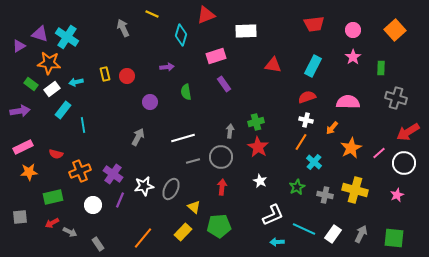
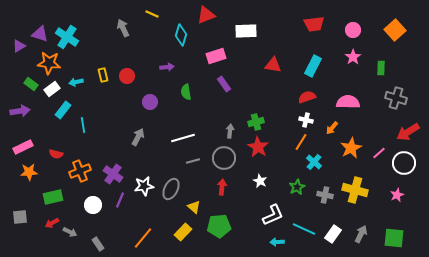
yellow rectangle at (105, 74): moved 2 px left, 1 px down
gray circle at (221, 157): moved 3 px right, 1 px down
